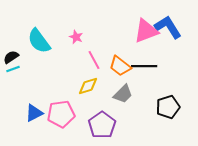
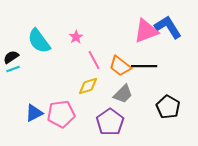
pink star: rotated 16 degrees clockwise
black pentagon: rotated 25 degrees counterclockwise
purple pentagon: moved 8 px right, 3 px up
